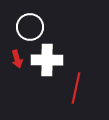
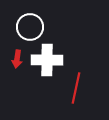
red arrow: rotated 24 degrees clockwise
